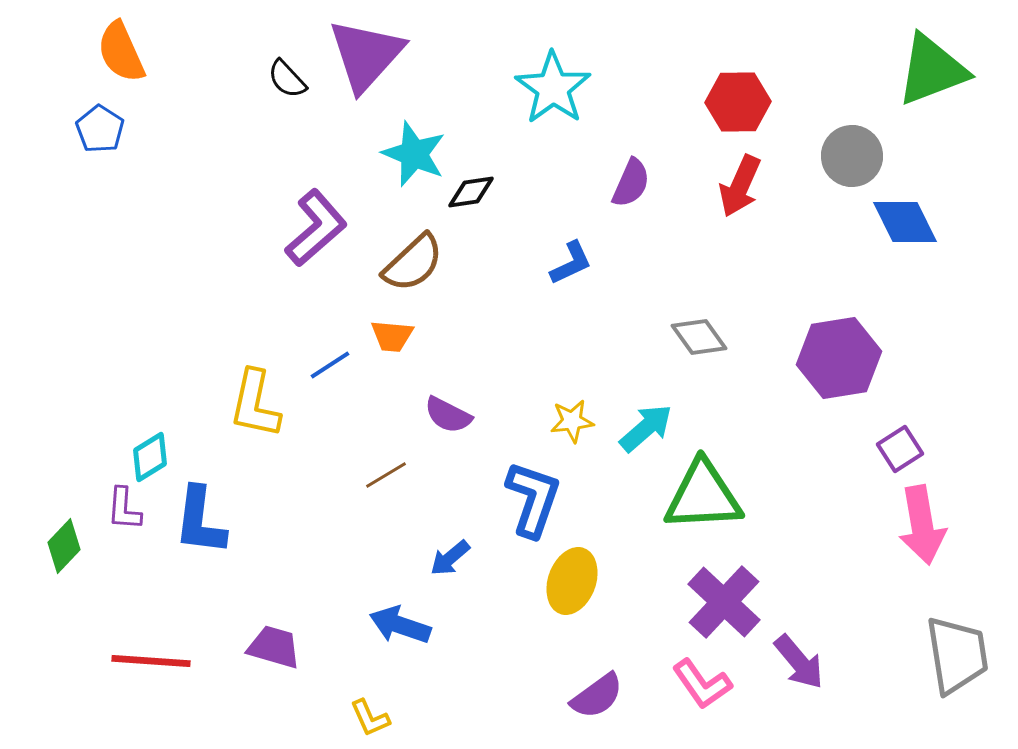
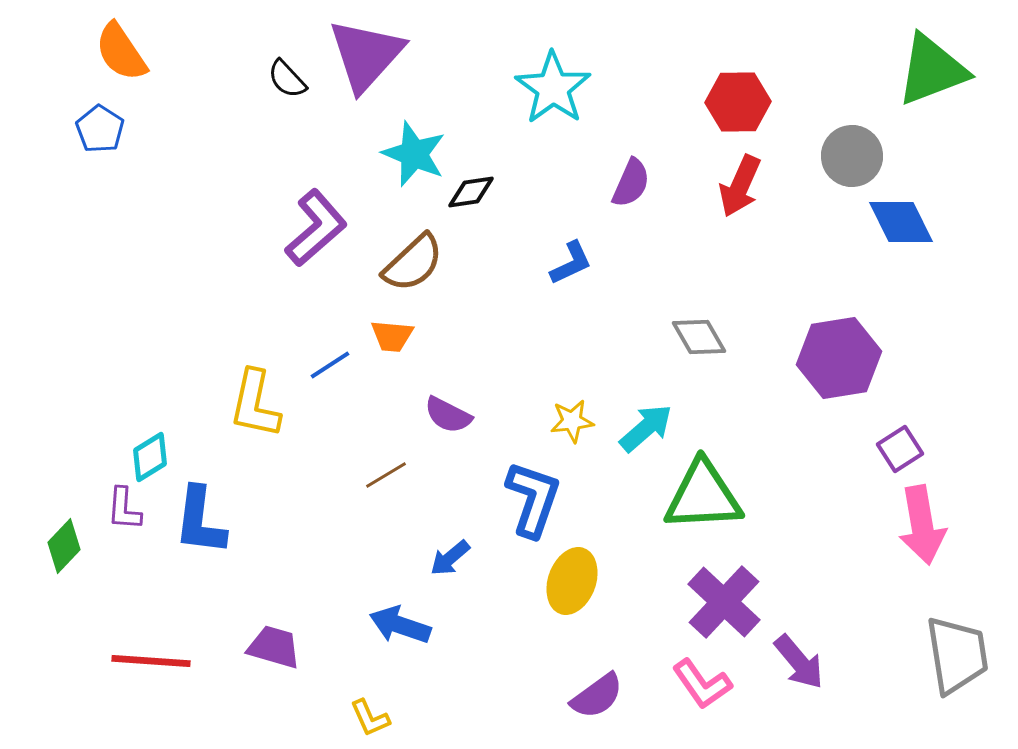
orange semicircle at (121, 52): rotated 10 degrees counterclockwise
blue diamond at (905, 222): moved 4 px left
gray diamond at (699, 337): rotated 6 degrees clockwise
